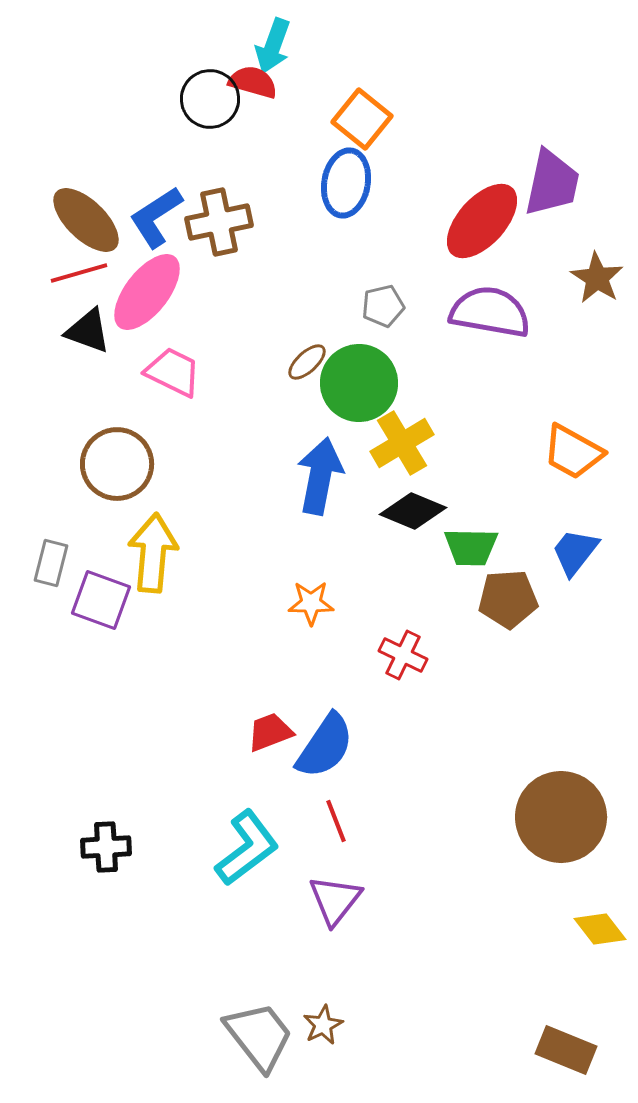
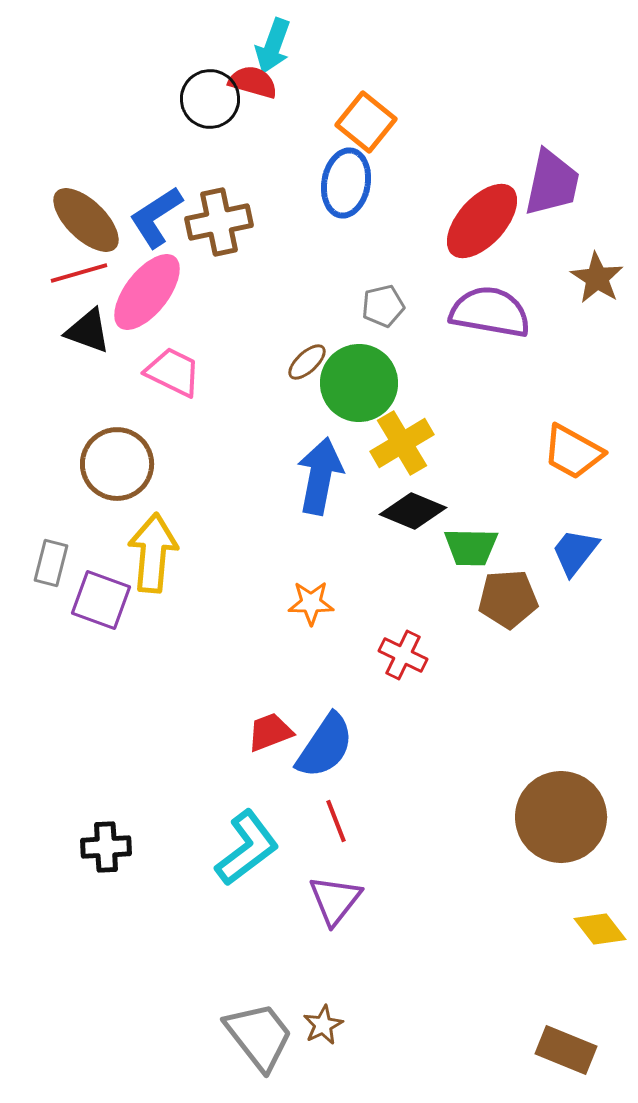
orange square at (362, 119): moved 4 px right, 3 px down
